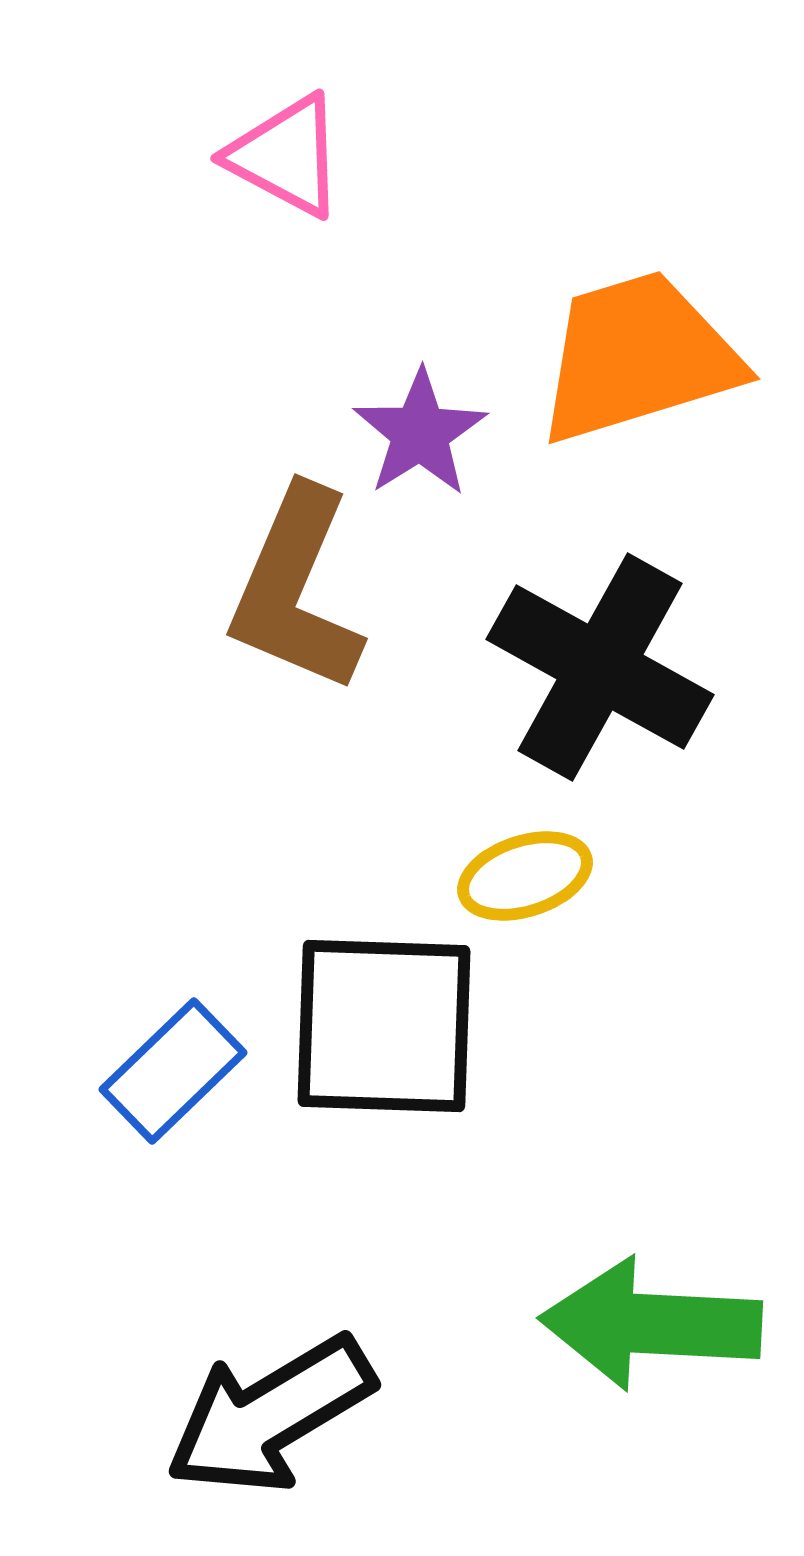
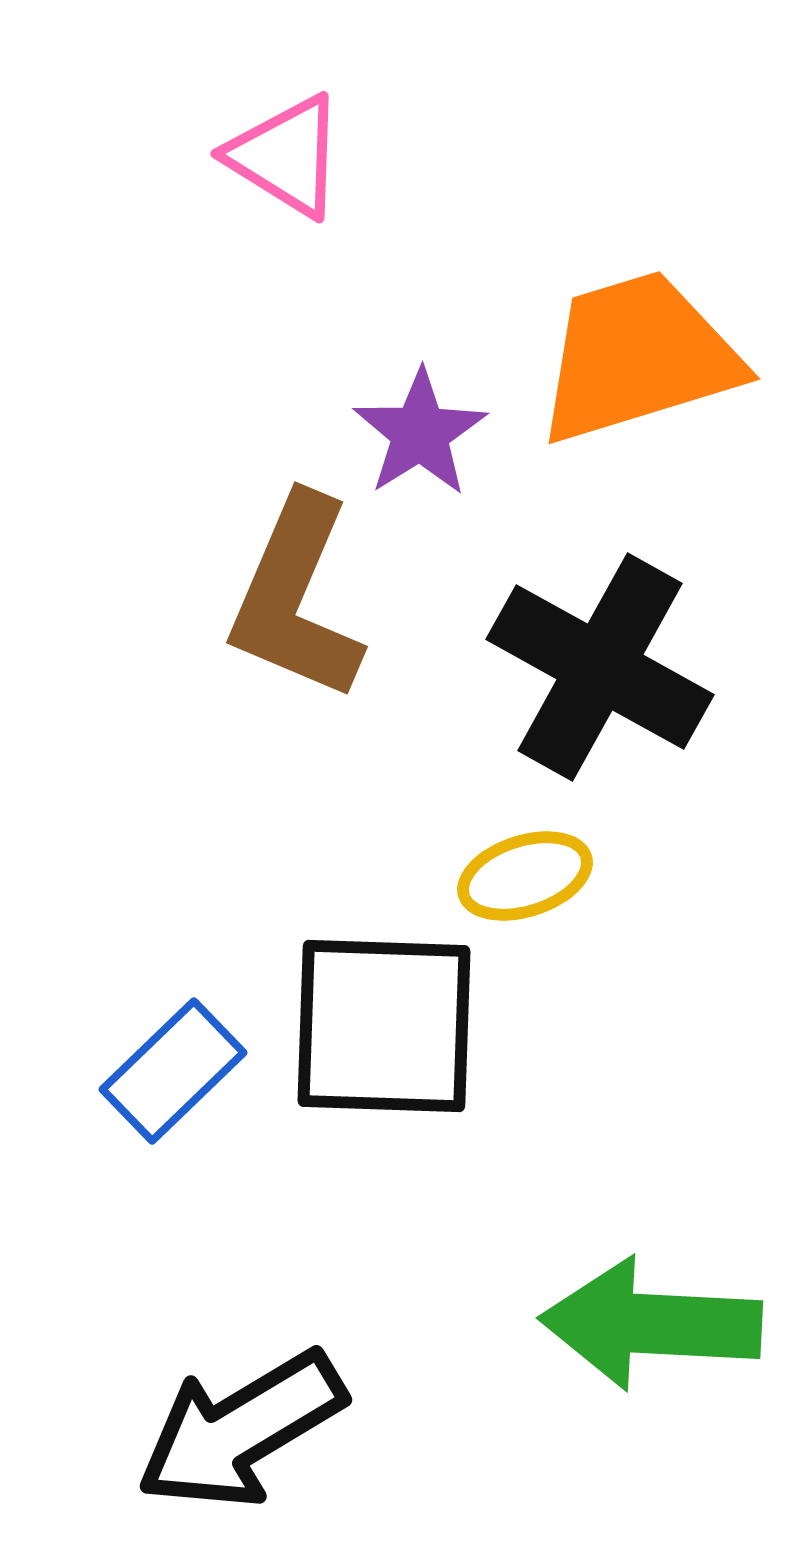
pink triangle: rotated 4 degrees clockwise
brown L-shape: moved 8 px down
black arrow: moved 29 px left, 15 px down
